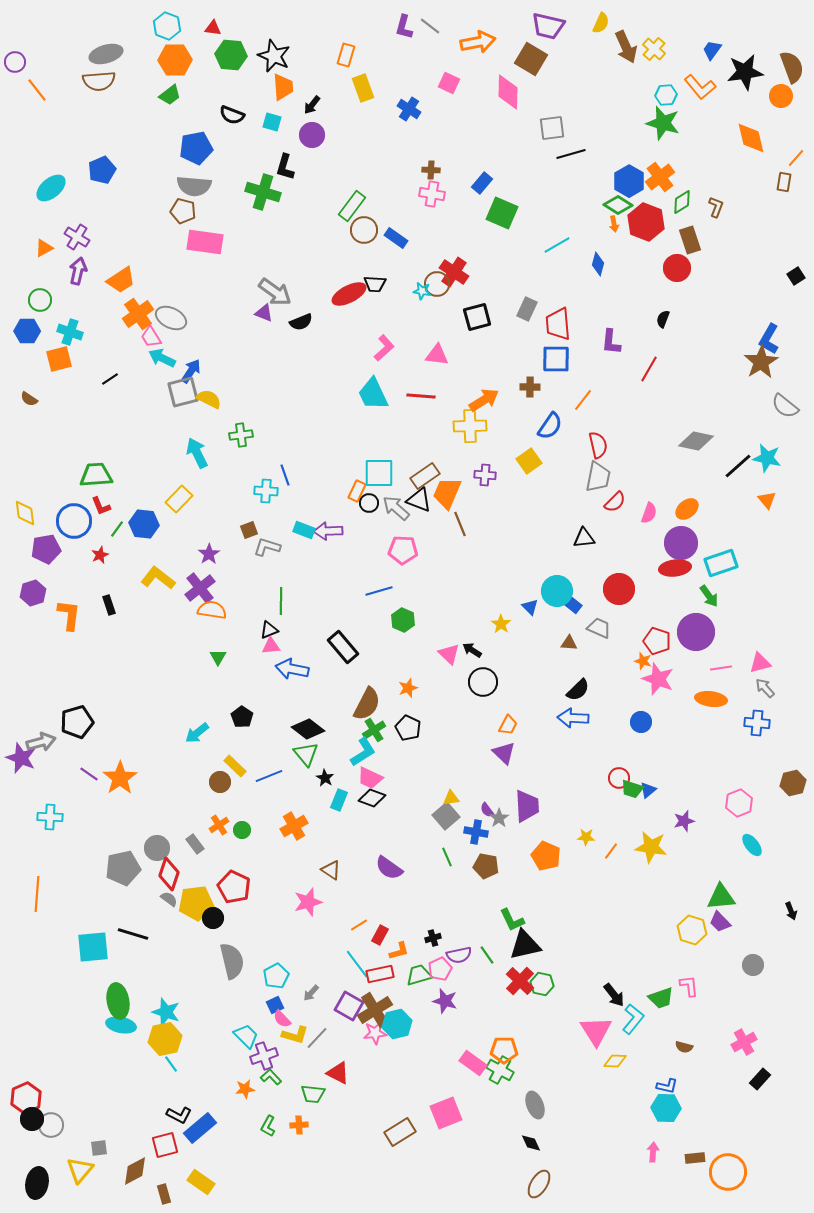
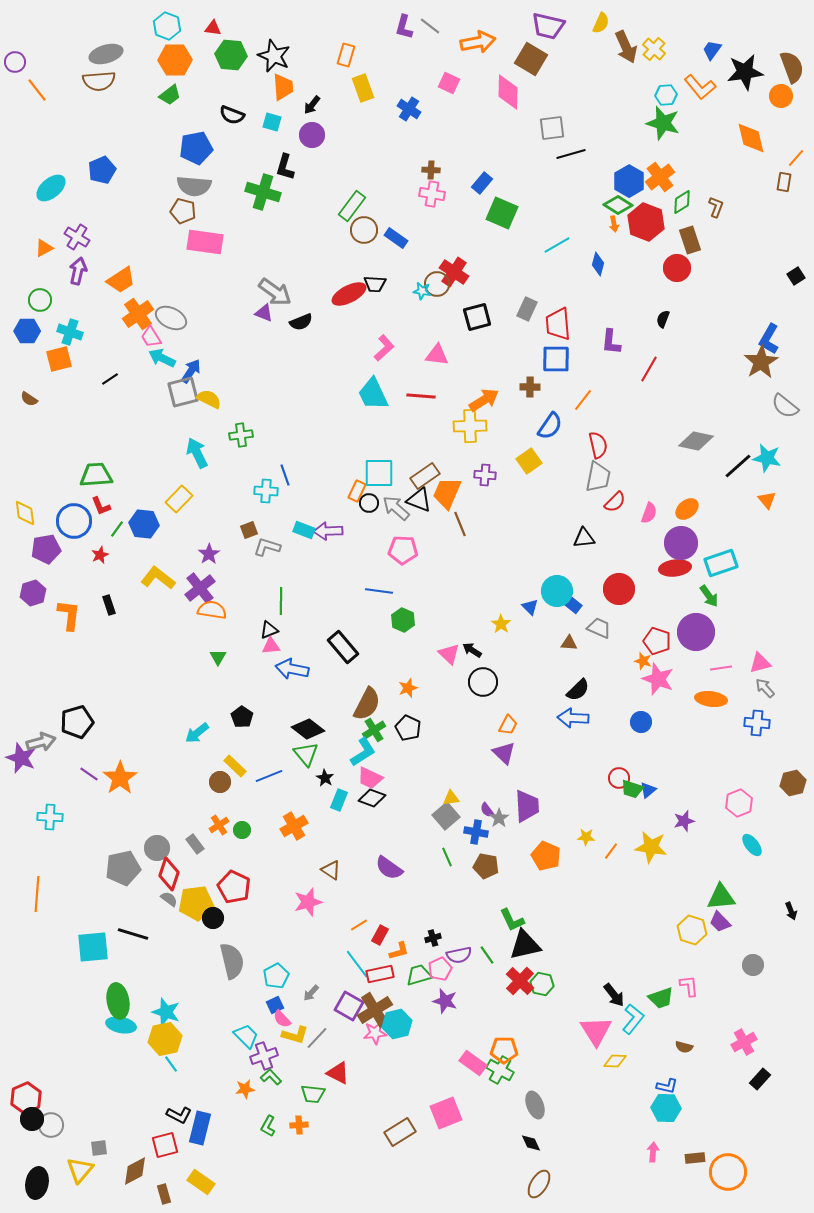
blue line at (379, 591): rotated 24 degrees clockwise
blue rectangle at (200, 1128): rotated 36 degrees counterclockwise
